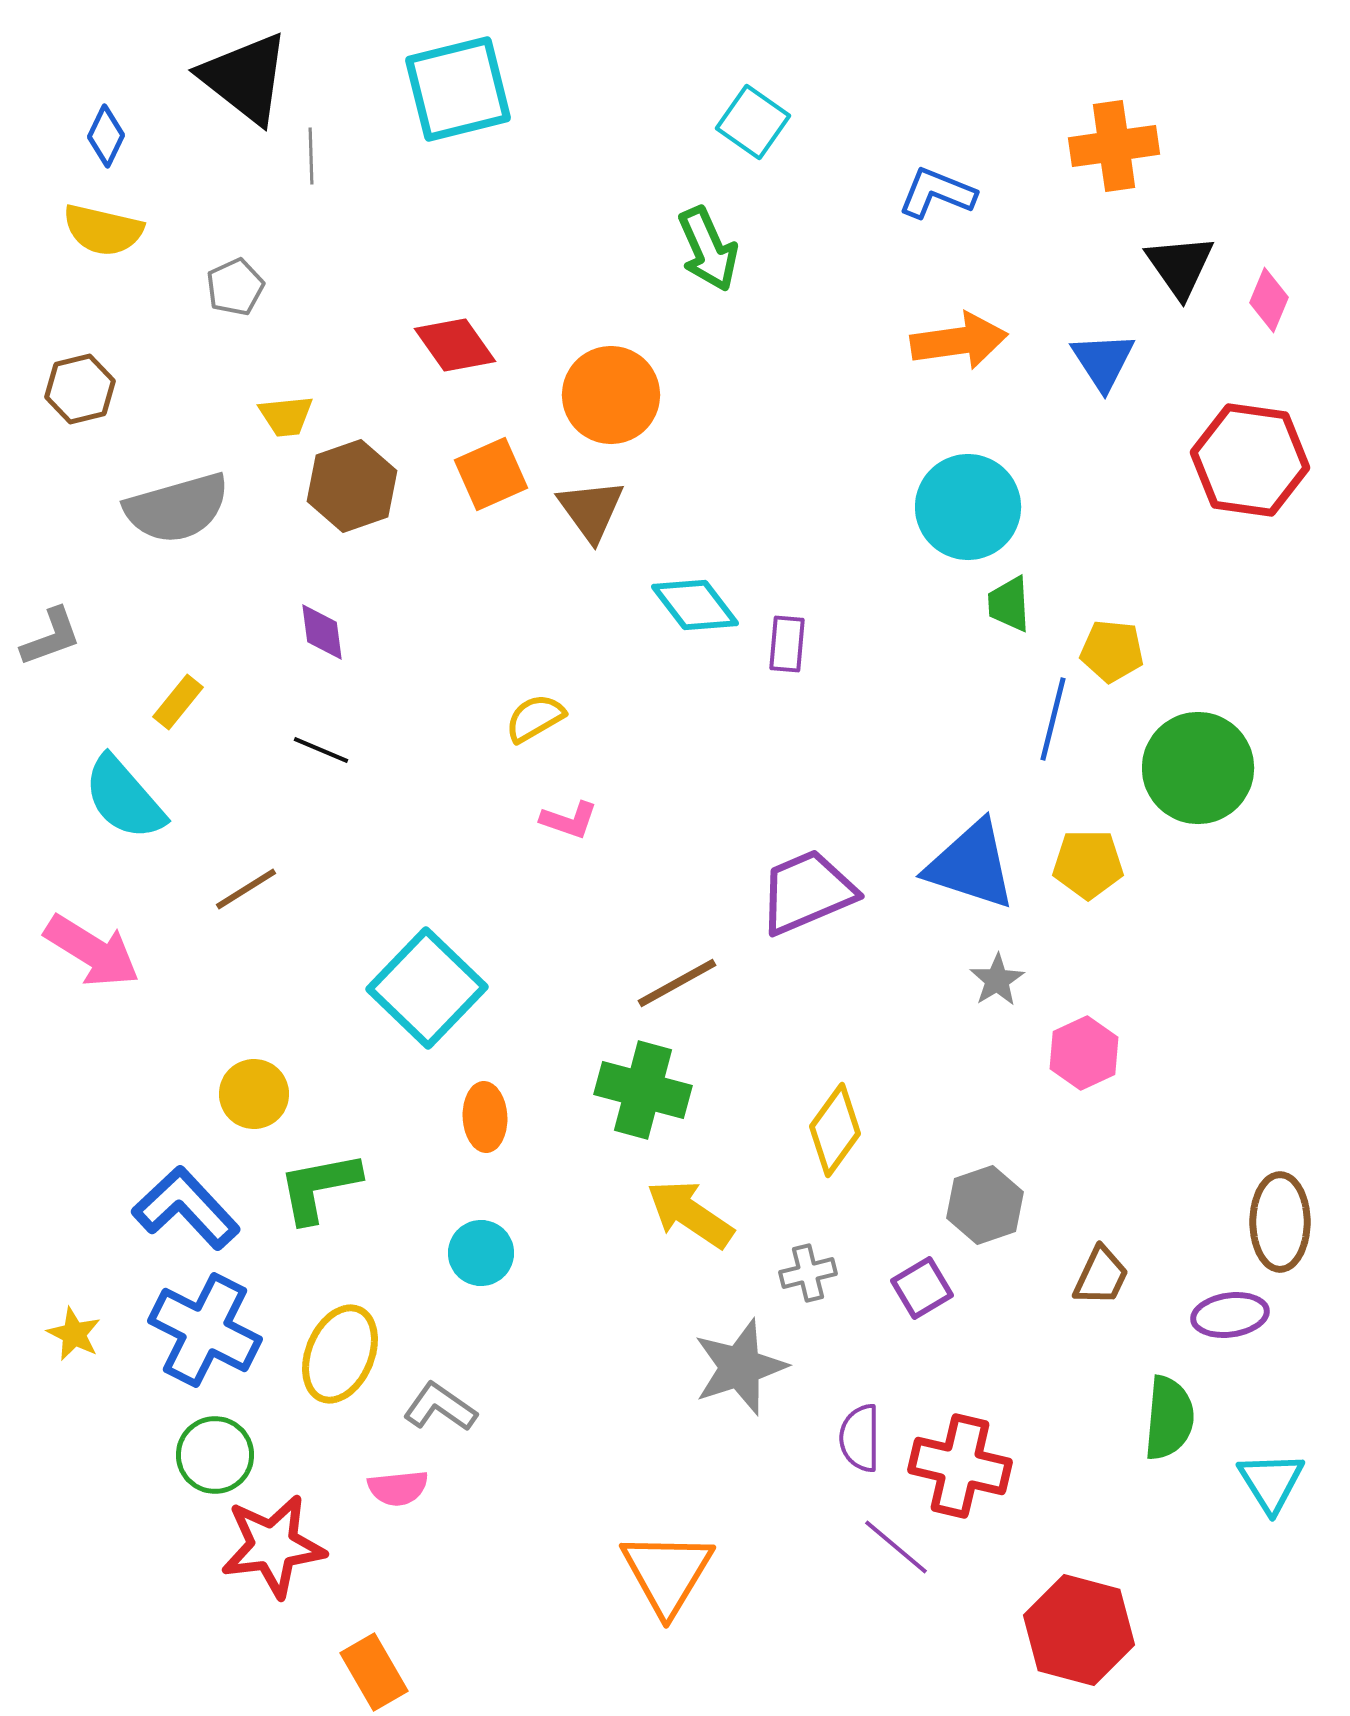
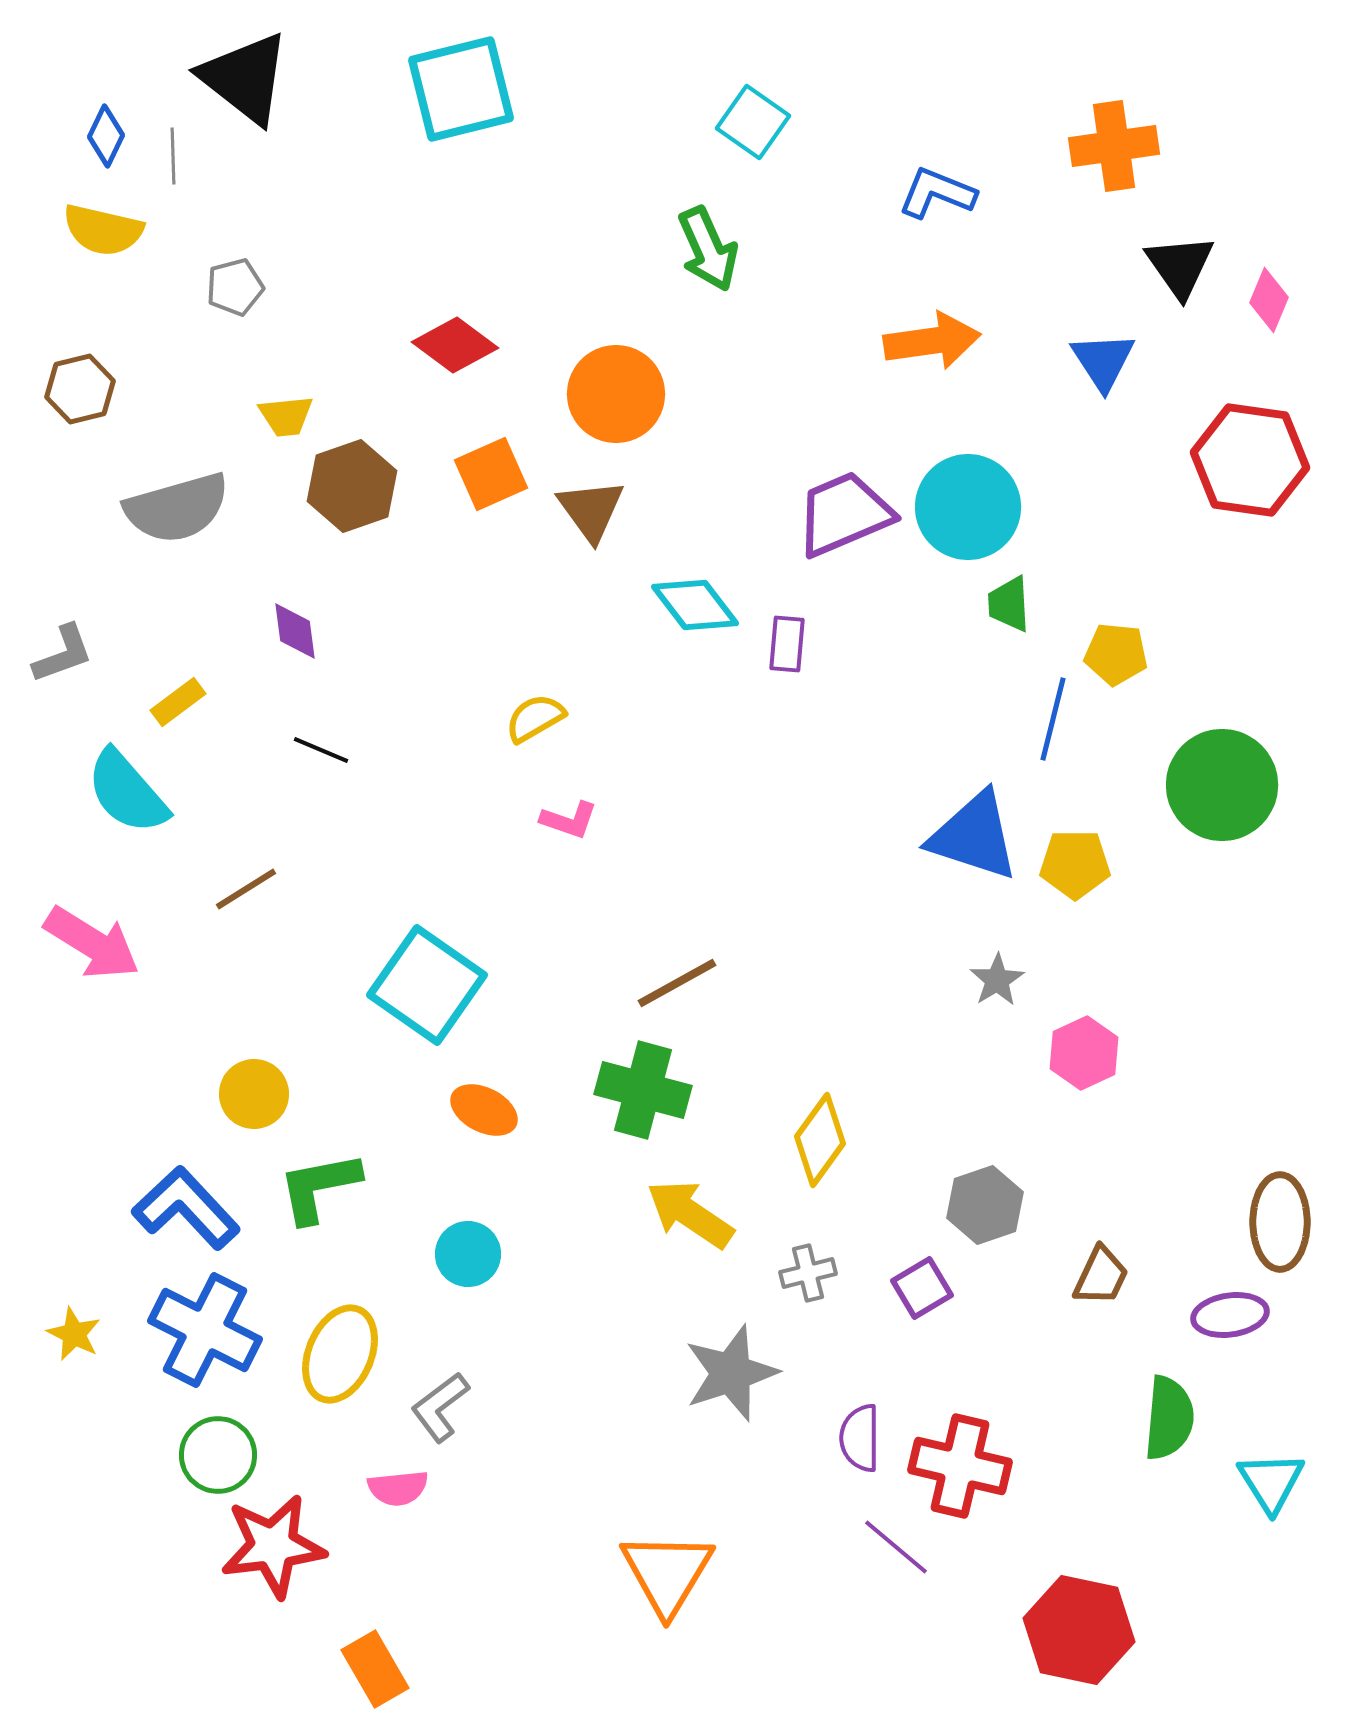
cyan square at (458, 89): moved 3 px right
gray line at (311, 156): moved 138 px left
gray pentagon at (235, 287): rotated 10 degrees clockwise
orange arrow at (959, 341): moved 27 px left
red diamond at (455, 345): rotated 18 degrees counterclockwise
orange circle at (611, 395): moved 5 px right, 1 px up
purple diamond at (322, 632): moved 27 px left, 1 px up
gray L-shape at (51, 637): moved 12 px right, 17 px down
yellow pentagon at (1112, 651): moved 4 px right, 3 px down
yellow rectangle at (178, 702): rotated 14 degrees clockwise
green circle at (1198, 768): moved 24 px right, 17 px down
cyan semicircle at (124, 798): moved 3 px right, 6 px up
yellow pentagon at (1088, 864): moved 13 px left
blue triangle at (971, 865): moved 3 px right, 29 px up
purple trapezoid at (807, 892): moved 37 px right, 378 px up
pink arrow at (92, 951): moved 8 px up
cyan square at (427, 988): moved 3 px up; rotated 9 degrees counterclockwise
orange ellipse at (485, 1117): moved 1 px left, 7 px up; rotated 60 degrees counterclockwise
yellow diamond at (835, 1130): moved 15 px left, 10 px down
cyan circle at (481, 1253): moved 13 px left, 1 px down
gray star at (740, 1367): moved 9 px left, 6 px down
gray L-shape at (440, 1407): rotated 72 degrees counterclockwise
green circle at (215, 1455): moved 3 px right
red hexagon at (1079, 1630): rotated 3 degrees counterclockwise
orange rectangle at (374, 1672): moved 1 px right, 3 px up
